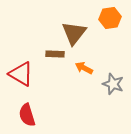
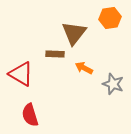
red semicircle: moved 3 px right
